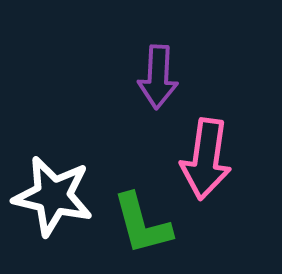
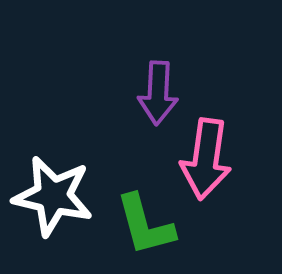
purple arrow: moved 16 px down
green L-shape: moved 3 px right, 1 px down
